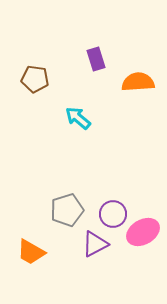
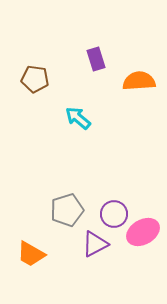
orange semicircle: moved 1 px right, 1 px up
purple circle: moved 1 px right
orange trapezoid: moved 2 px down
